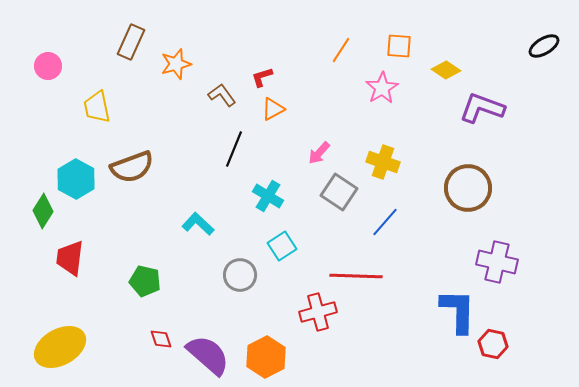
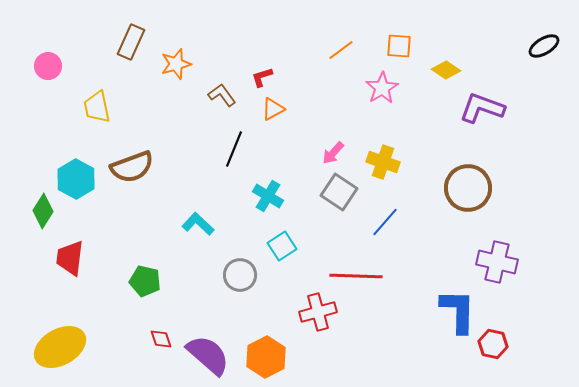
orange line: rotated 20 degrees clockwise
pink arrow: moved 14 px right
